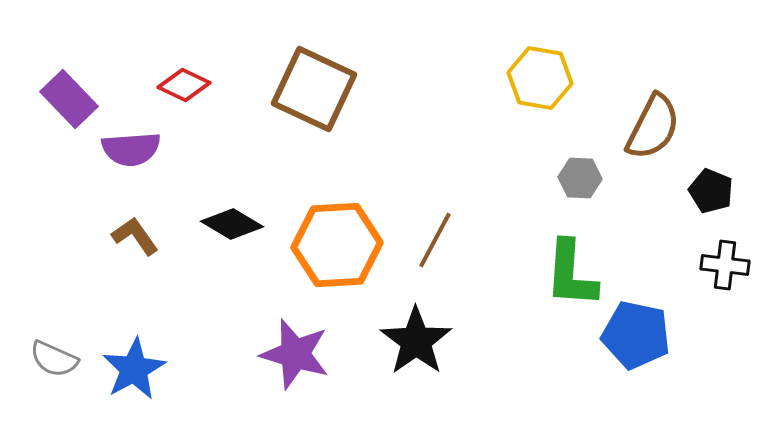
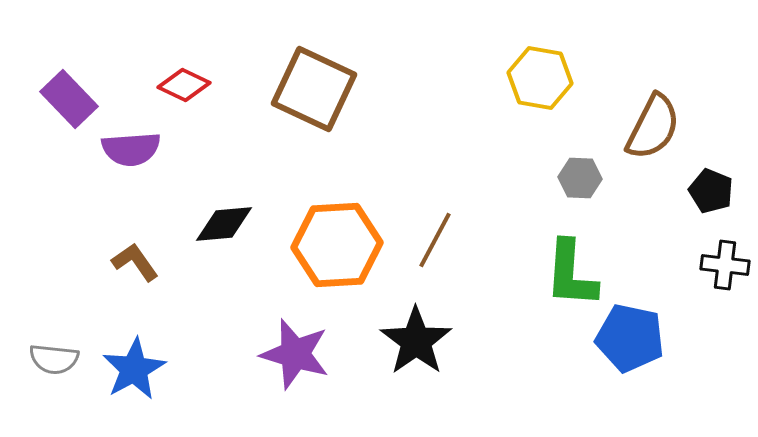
black diamond: moved 8 px left; rotated 36 degrees counterclockwise
brown L-shape: moved 26 px down
blue pentagon: moved 6 px left, 3 px down
gray semicircle: rotated 18 degrees counterclockwise
